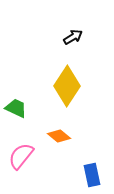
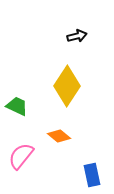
black arrow: moved 4 px right, 1 px up; rotated 18 degrees clockwise
green trapezoid: moved 1 px right, 2 px up
